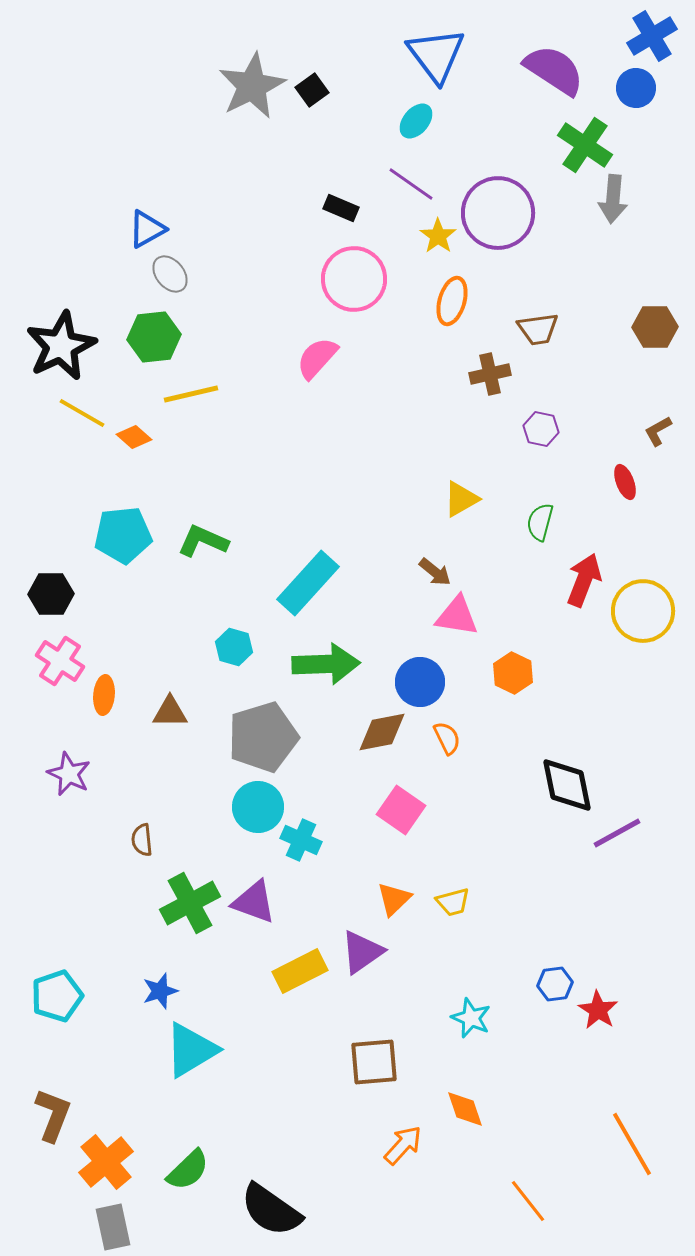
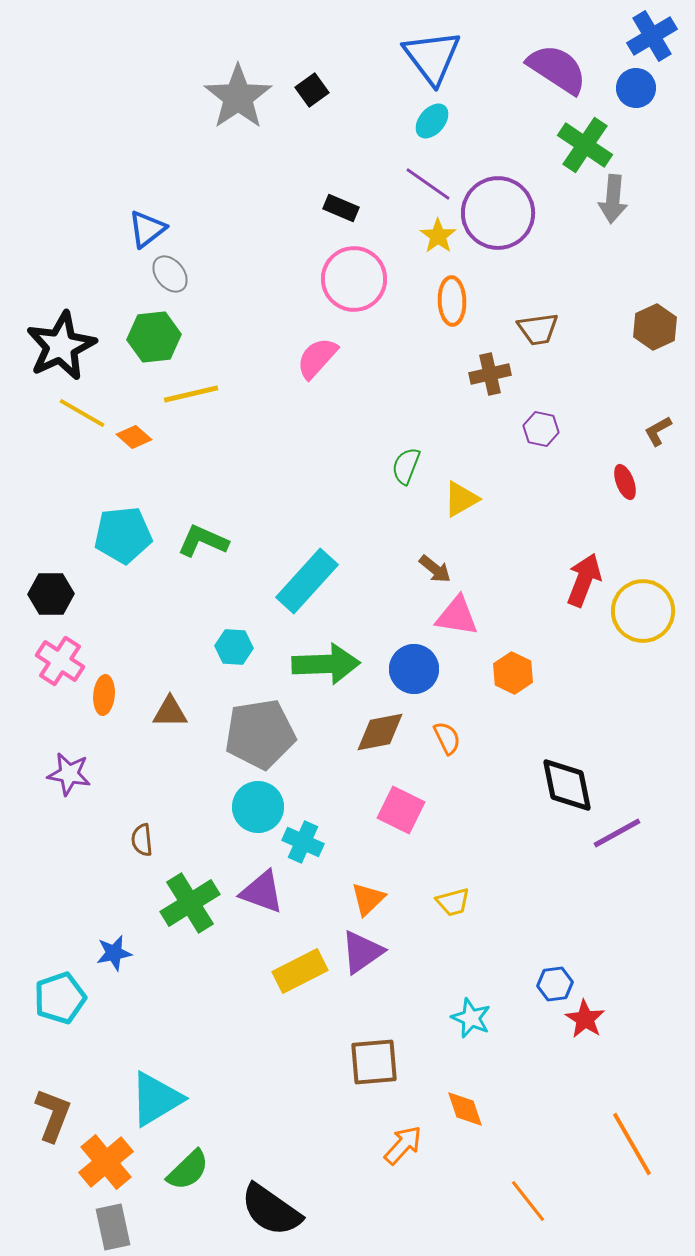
blue triangle at (436, 55): moved 4 px left, 2 px down
purple semicircle at (554, 70): moved 3 px right, 1 px up
gray star at (252, 86): moved 14 px left, 11 px down; rotated 8 degrees counterclockwise
cyan ellipse at (416, 121): moved 16 px right
purple line at (411, 184): moved 17 px right
blue triangle at (147, 229): rotated 9 degrees counterclockwise
orange ellipse at (452, 301): rotated 18 degrees counterclockwise
brown hexagon at (655, 327): rotated 24 degrees counterclockwise
green semicircle at (540, 522): moved 134 px left, 56 px up; rotated 6 degrees clockwise
brown arrow at (435, 572): moved 3 px up
cyan rectangle at (308, 583): moved 1 px left, 2 px up
cyan hexagon at (234, 647): rotated 12 degrees counterclockwise
blue circle at (420, 682): moved 6 px left, 13 px up
brown diamond at (382, 732): moved 2 px left
gray pentagon at (263, 737): moved 3 px left, 3 px up; rotated 8 degrees clockwise
purple star at (69, 774): rotated 15 degrees counterclockwise
pink square at (401, 810): rotated 9 degrees counterclockwise
cyan cross at (301, 840): moved 2 px right, 2 px down
orange triangle at (394, 899): moved 26 px left
purple triangle at (254, 902): moved 8 px right, 10 px up
green cross at (190, 903): rotated 4 degrees counterclockwise
blue star at (160, 991): moved 46 px left, 38 px up; rotated 6 degrees clockwise
cyan pentagon at (57, 996): moved 3 px right, 2 px down
red star at (598, 1010): moved 13 px left, 9 px down
cyan triangle at (191, 1050): moved 35 px left, 49 px down
